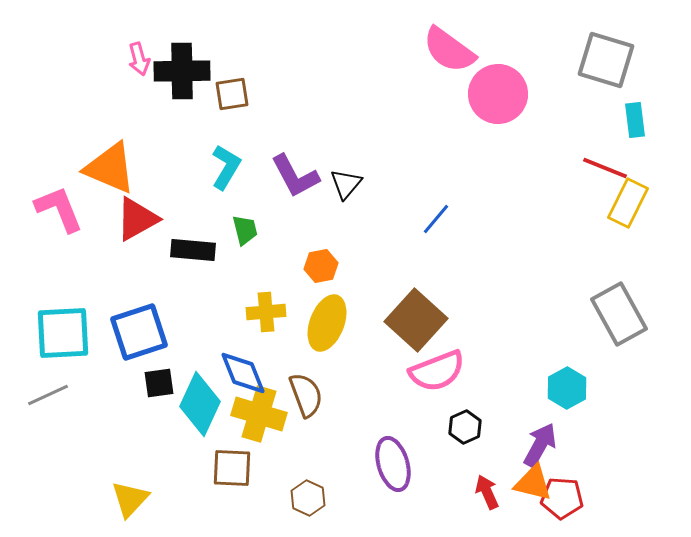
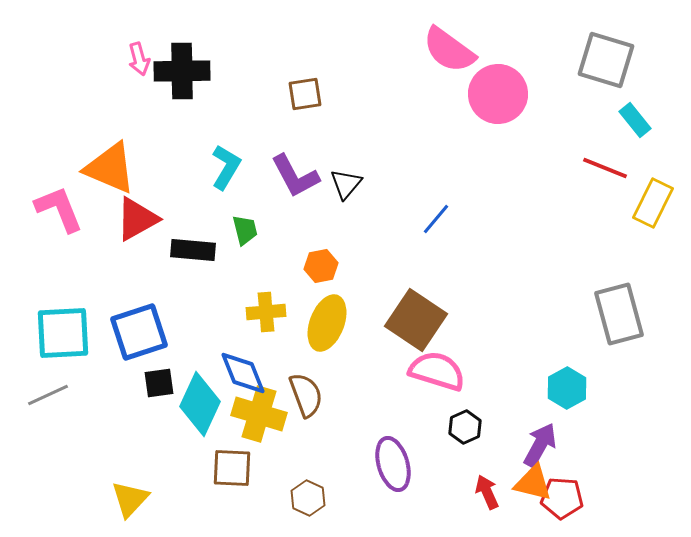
brown square at (232, 94): moved 73 px right
cyan rectangle at (635, 120): rotated 32 degrees counterclockwise
yellow rectangle at (628, 203): moved 25 px right
gray rectangle at (619, 314): rotated 14 degrees clockwise
brown square at (416, 320): rotated 8 degrees counterclockwise
pink semicircle at (437, 371): rotated 142 degrees counterclockwise
